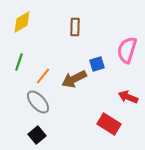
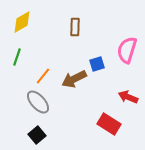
green line: moved 2 px left, 5 px up
